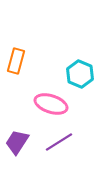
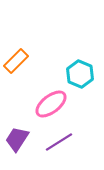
orange rectangle: rotated 30 degrees clockwise
pink ellipse: rotated 56 degrees counterclockwise
purple trapezoid: moved 3 px up
